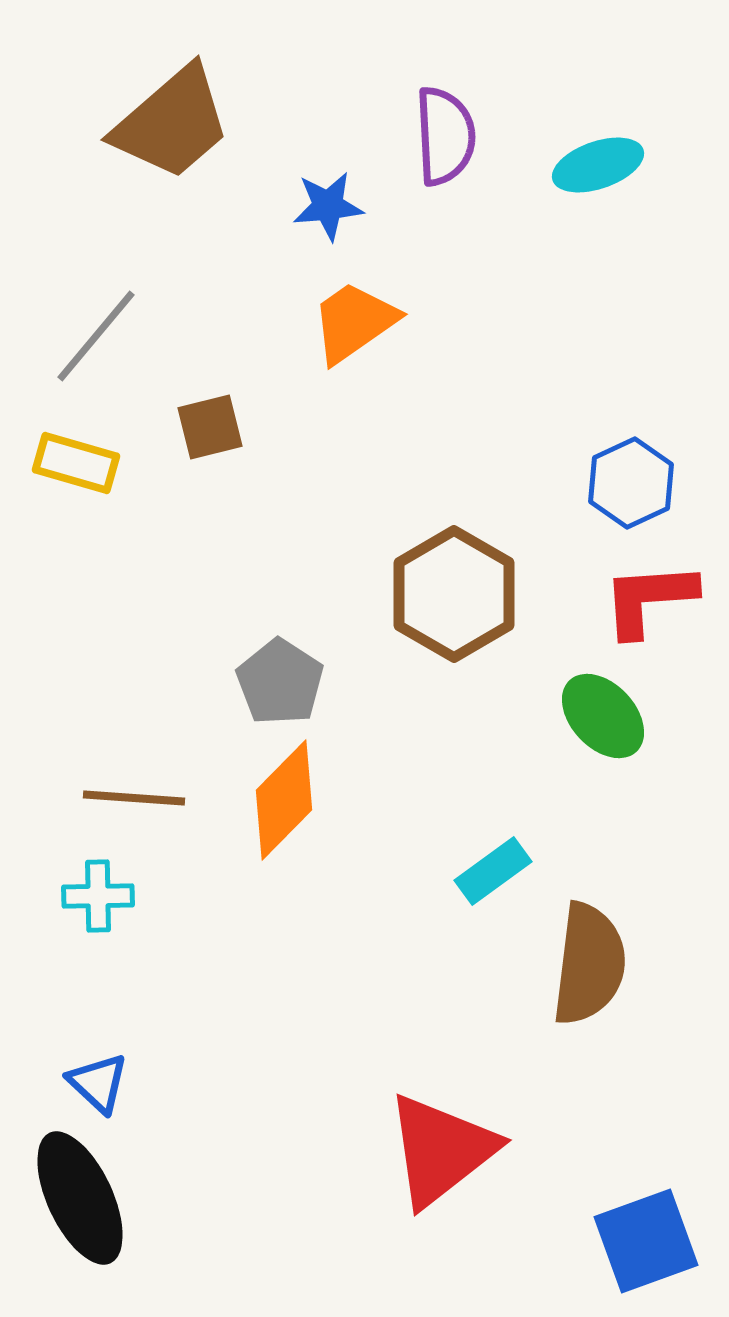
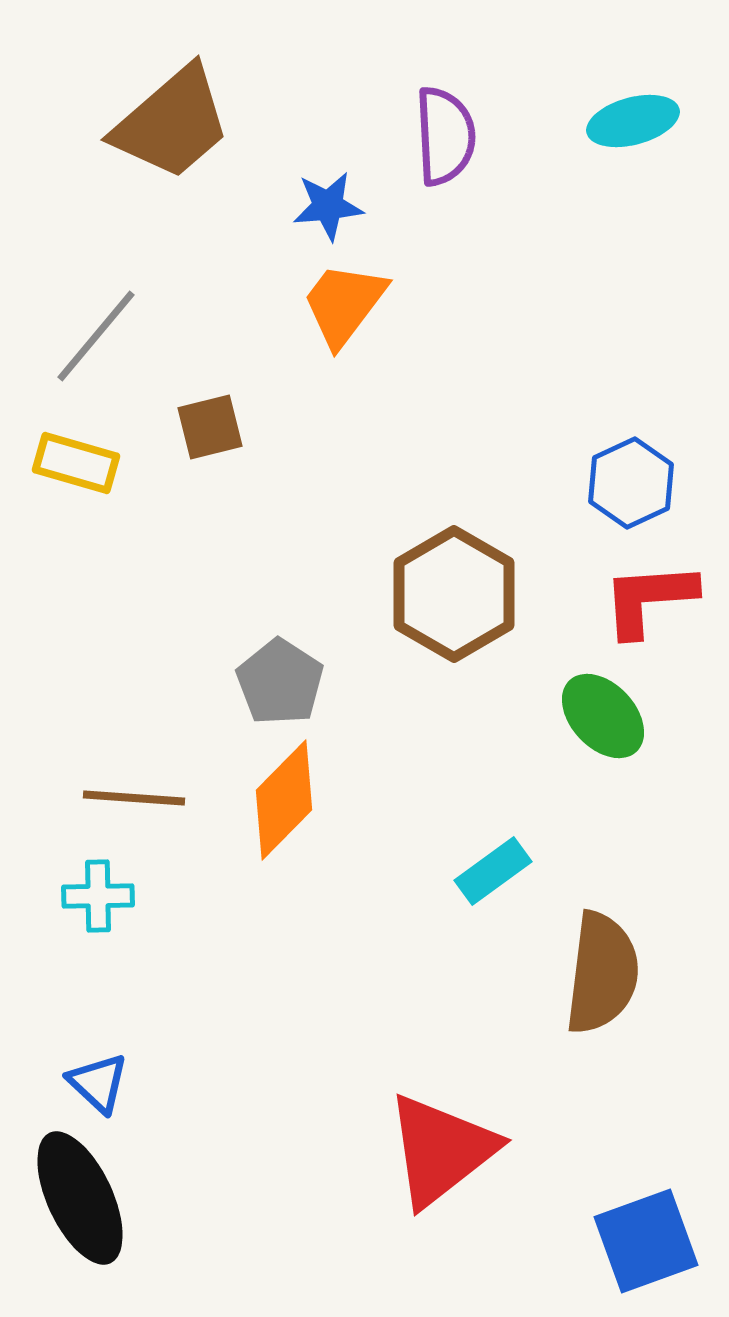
cyan ellipse: moved 35 px right, 44 px up; rotated 4 degrees clockwise
orange trapezoid: moved 10 px left, 18 px up; rotated 18 degrees counterclockwise
brown semicircle: moved 13 px right, 9 px down
